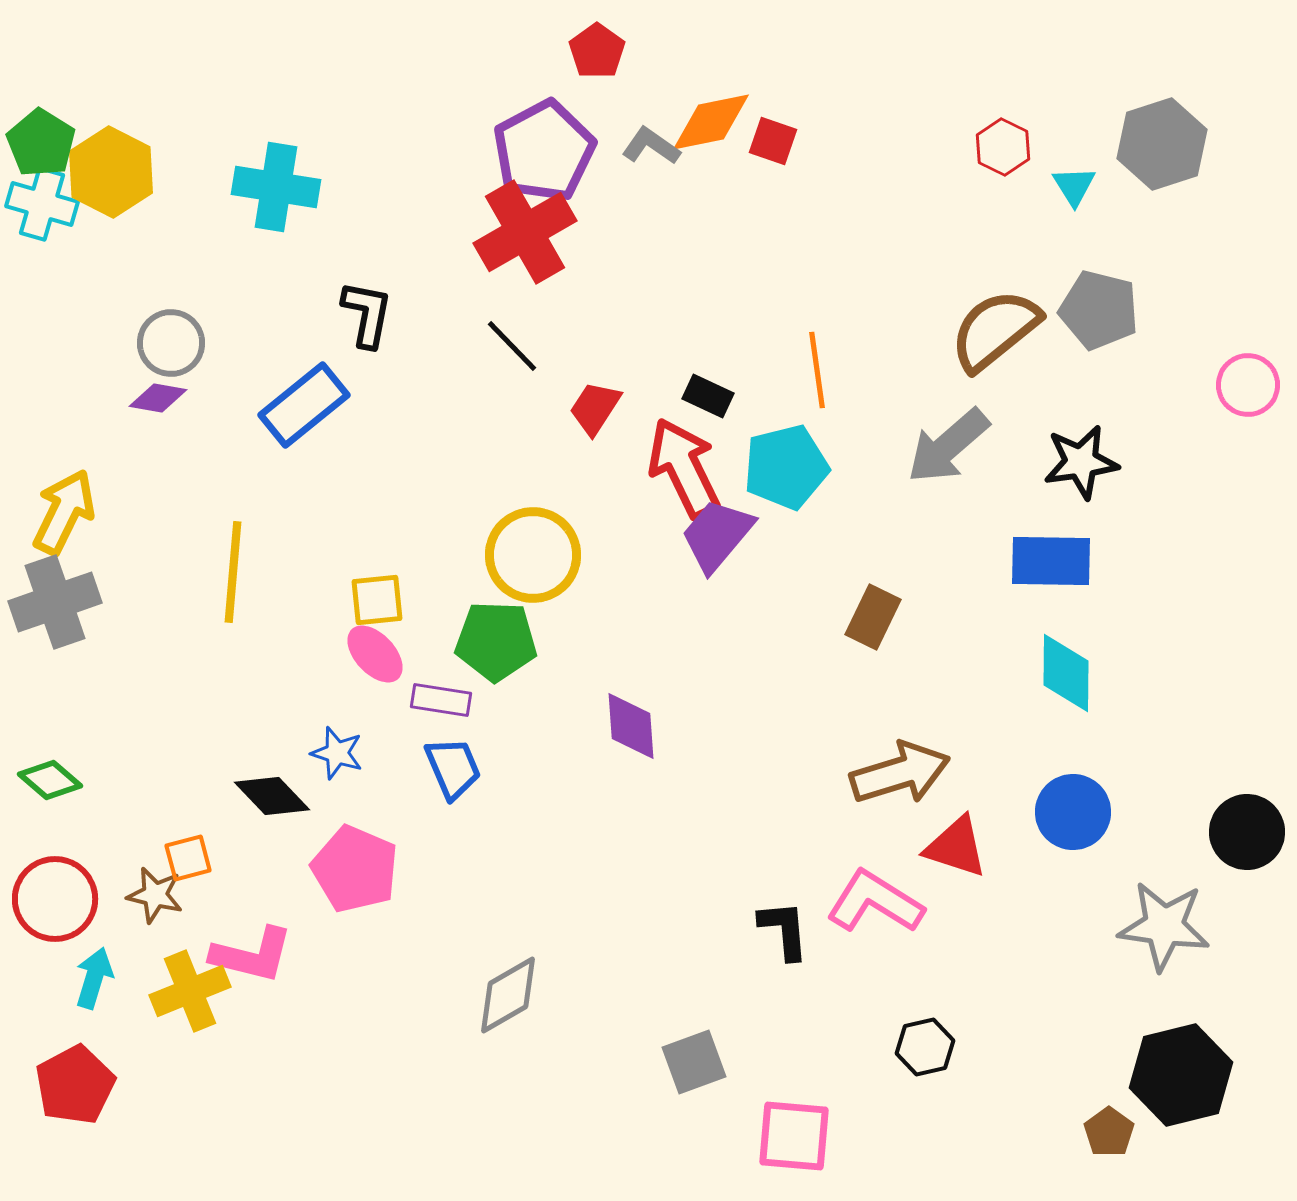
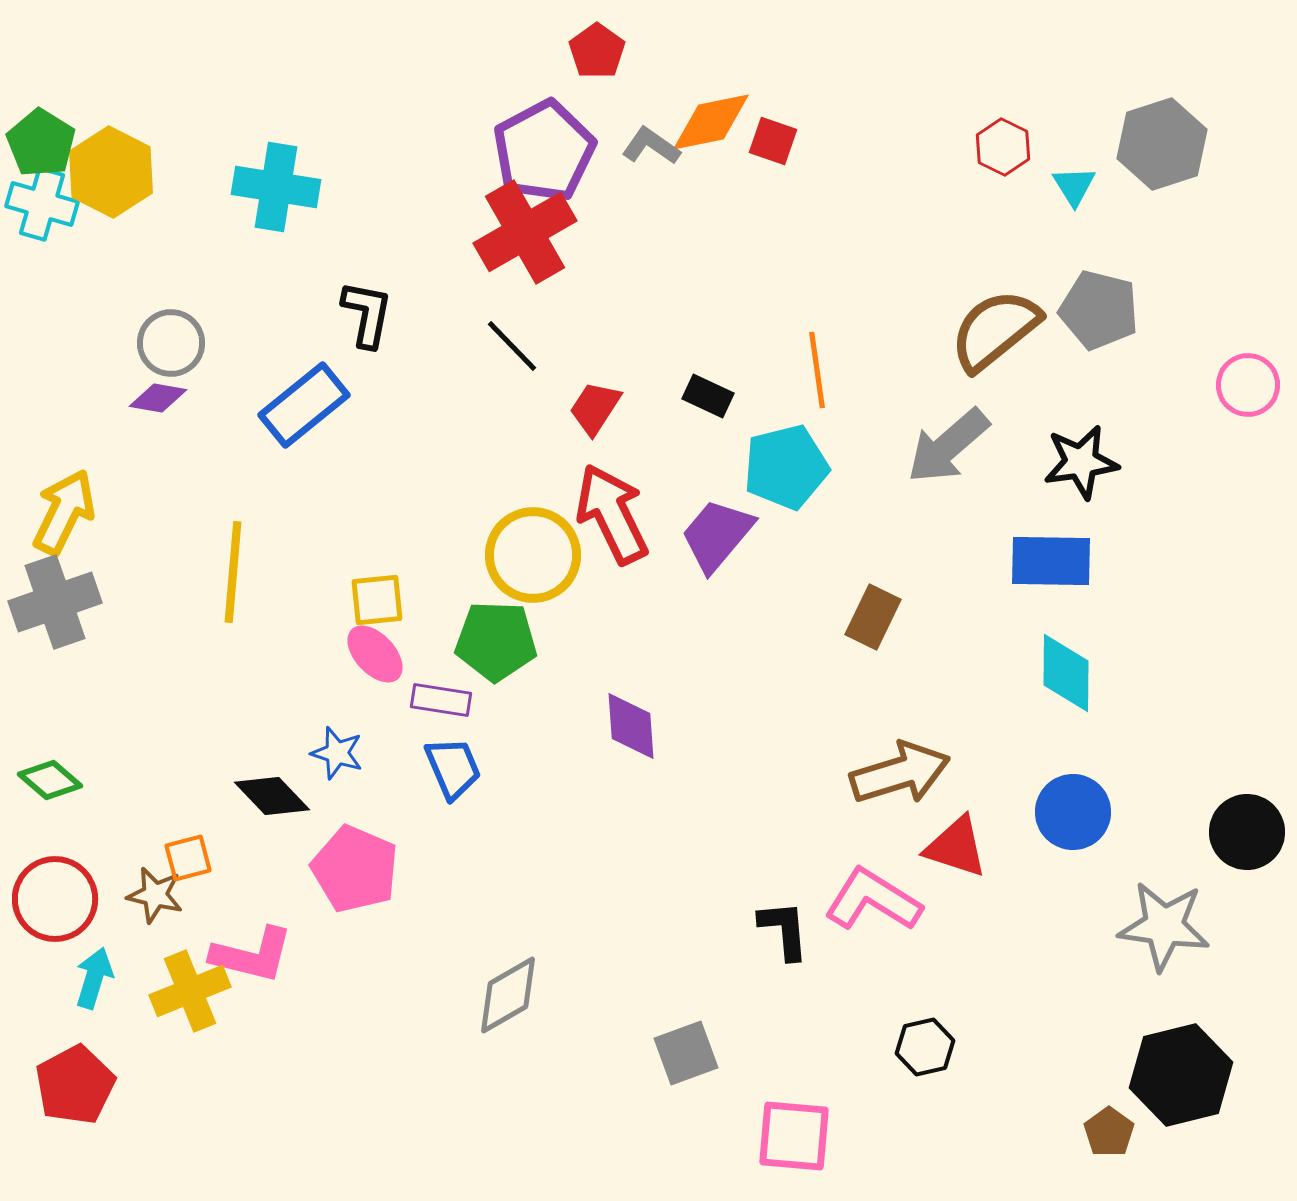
red arrow at (684, 468): moved 72 px left, 46 px down
pink L-shape at (875, 902): moved 2 px left, 2 px up
gray square at (694, 1062): moved 8 px left, 9 px up
